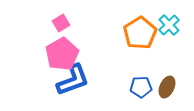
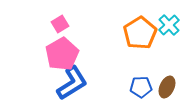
pink square: moved 1 px left, 1 px down
blue L-shape: moved 1 px left, 3 px down; rotated 12 degrees counterclockwise
